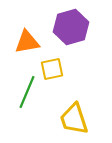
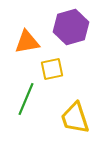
green line: moved 1 px left, 7 px down
yellow trapezoid: moved 1 px right, 1 px up
